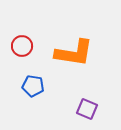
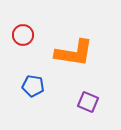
red circle: moved 1 px right, 11 px up
purple square: moved 1 px right, 7 px up
